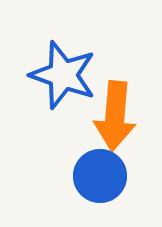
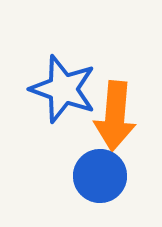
blue star: moved 14 px down
